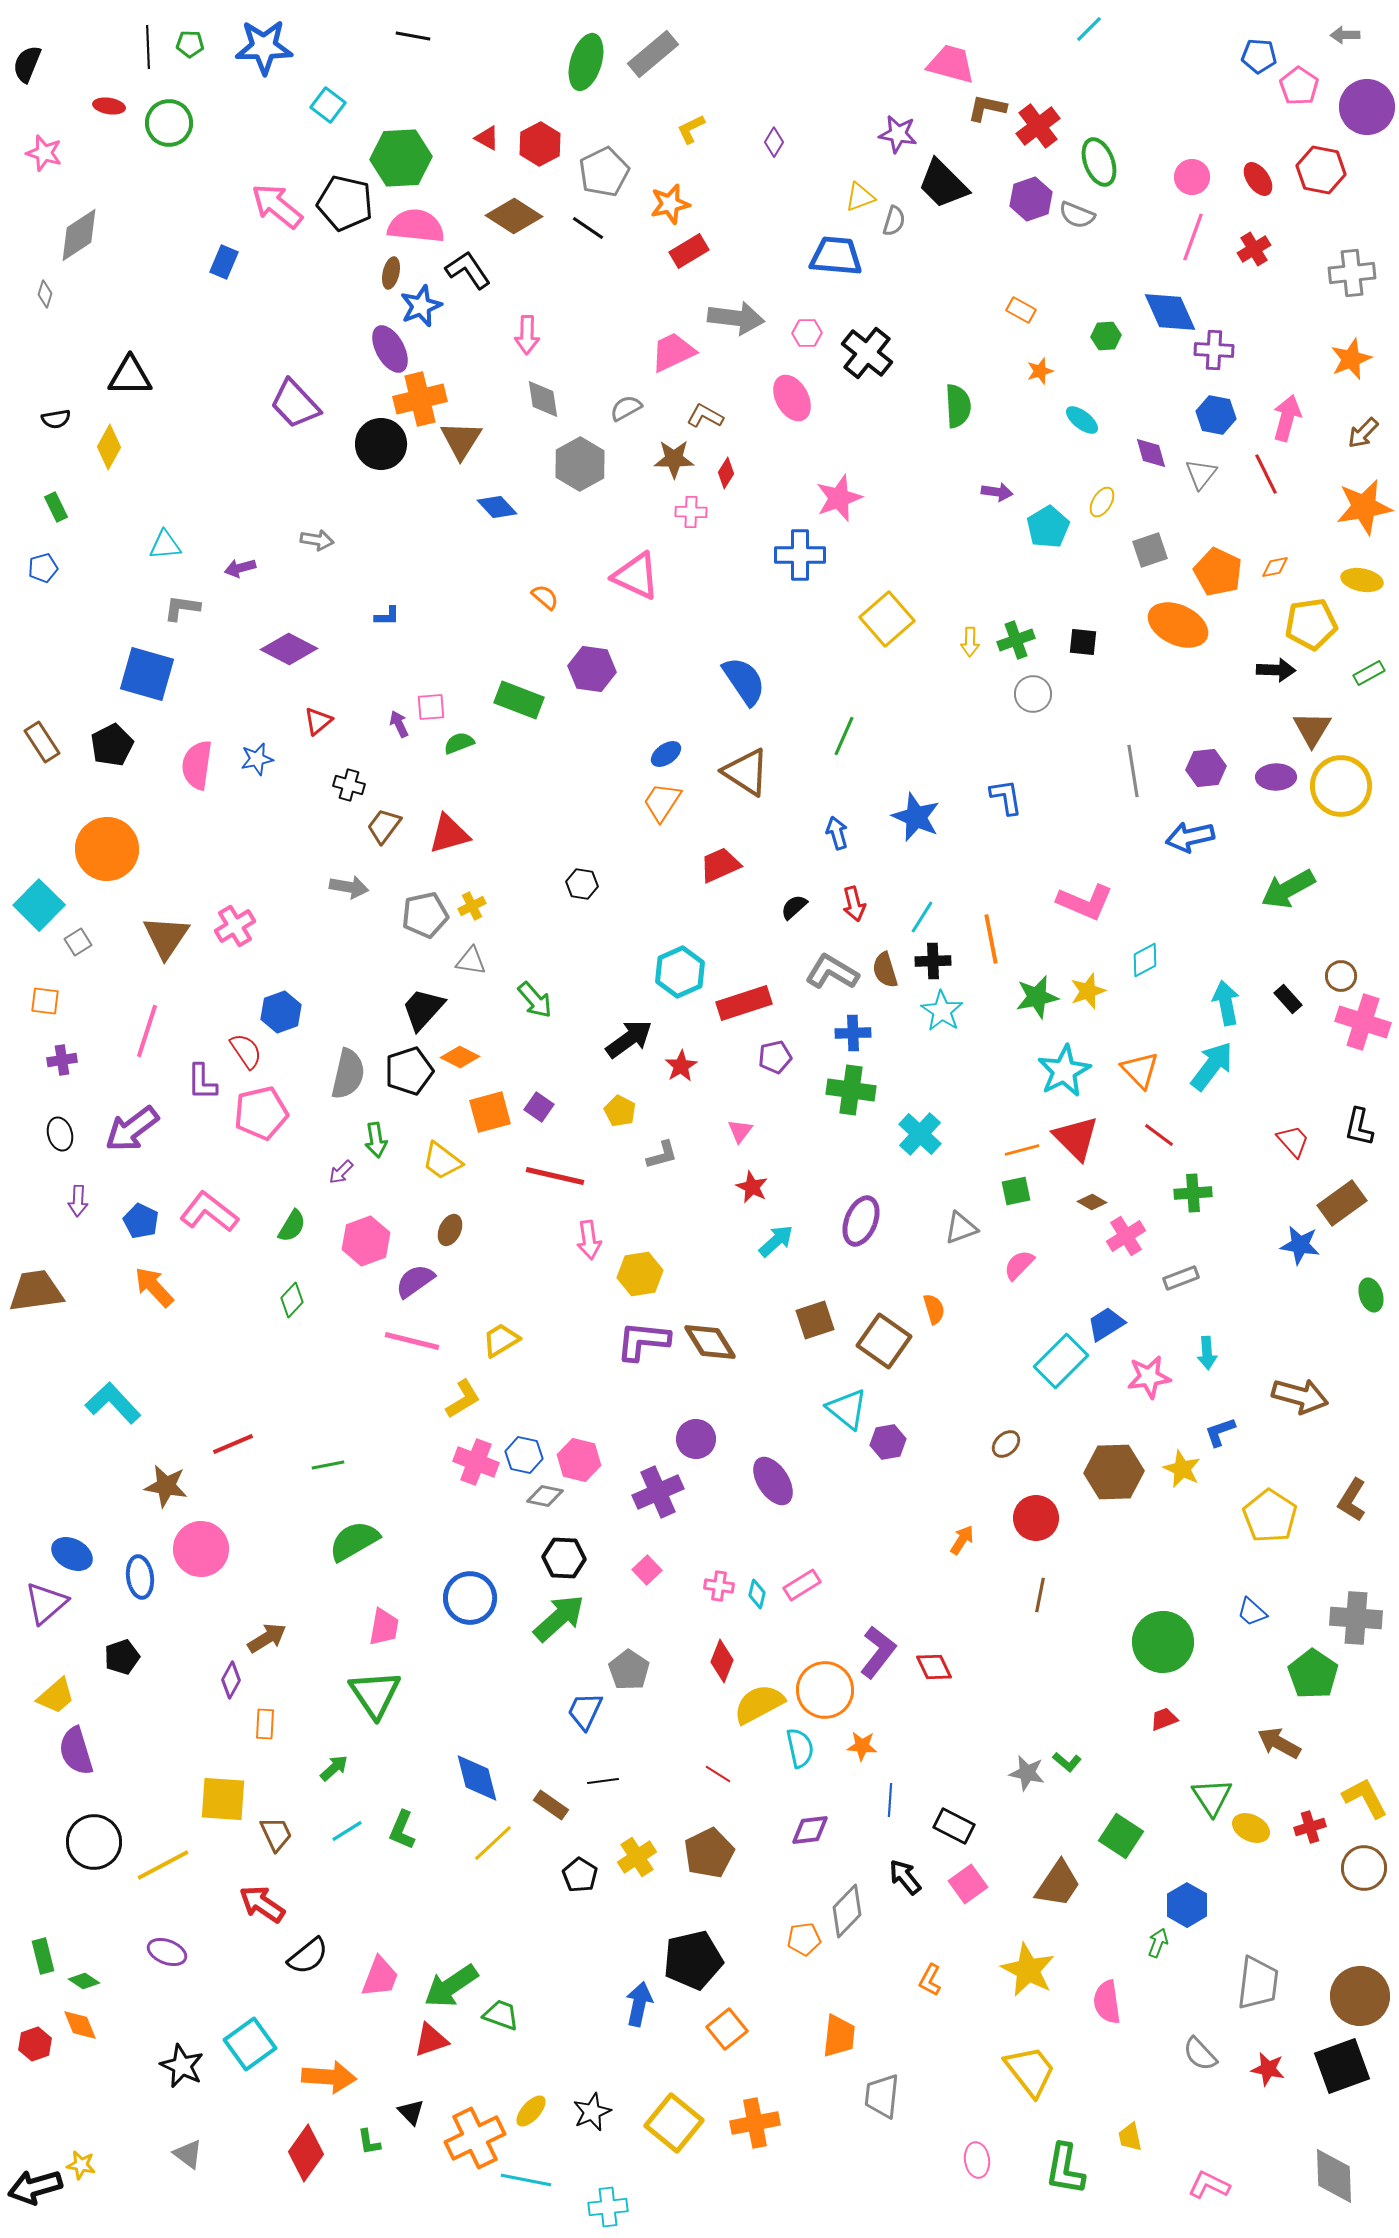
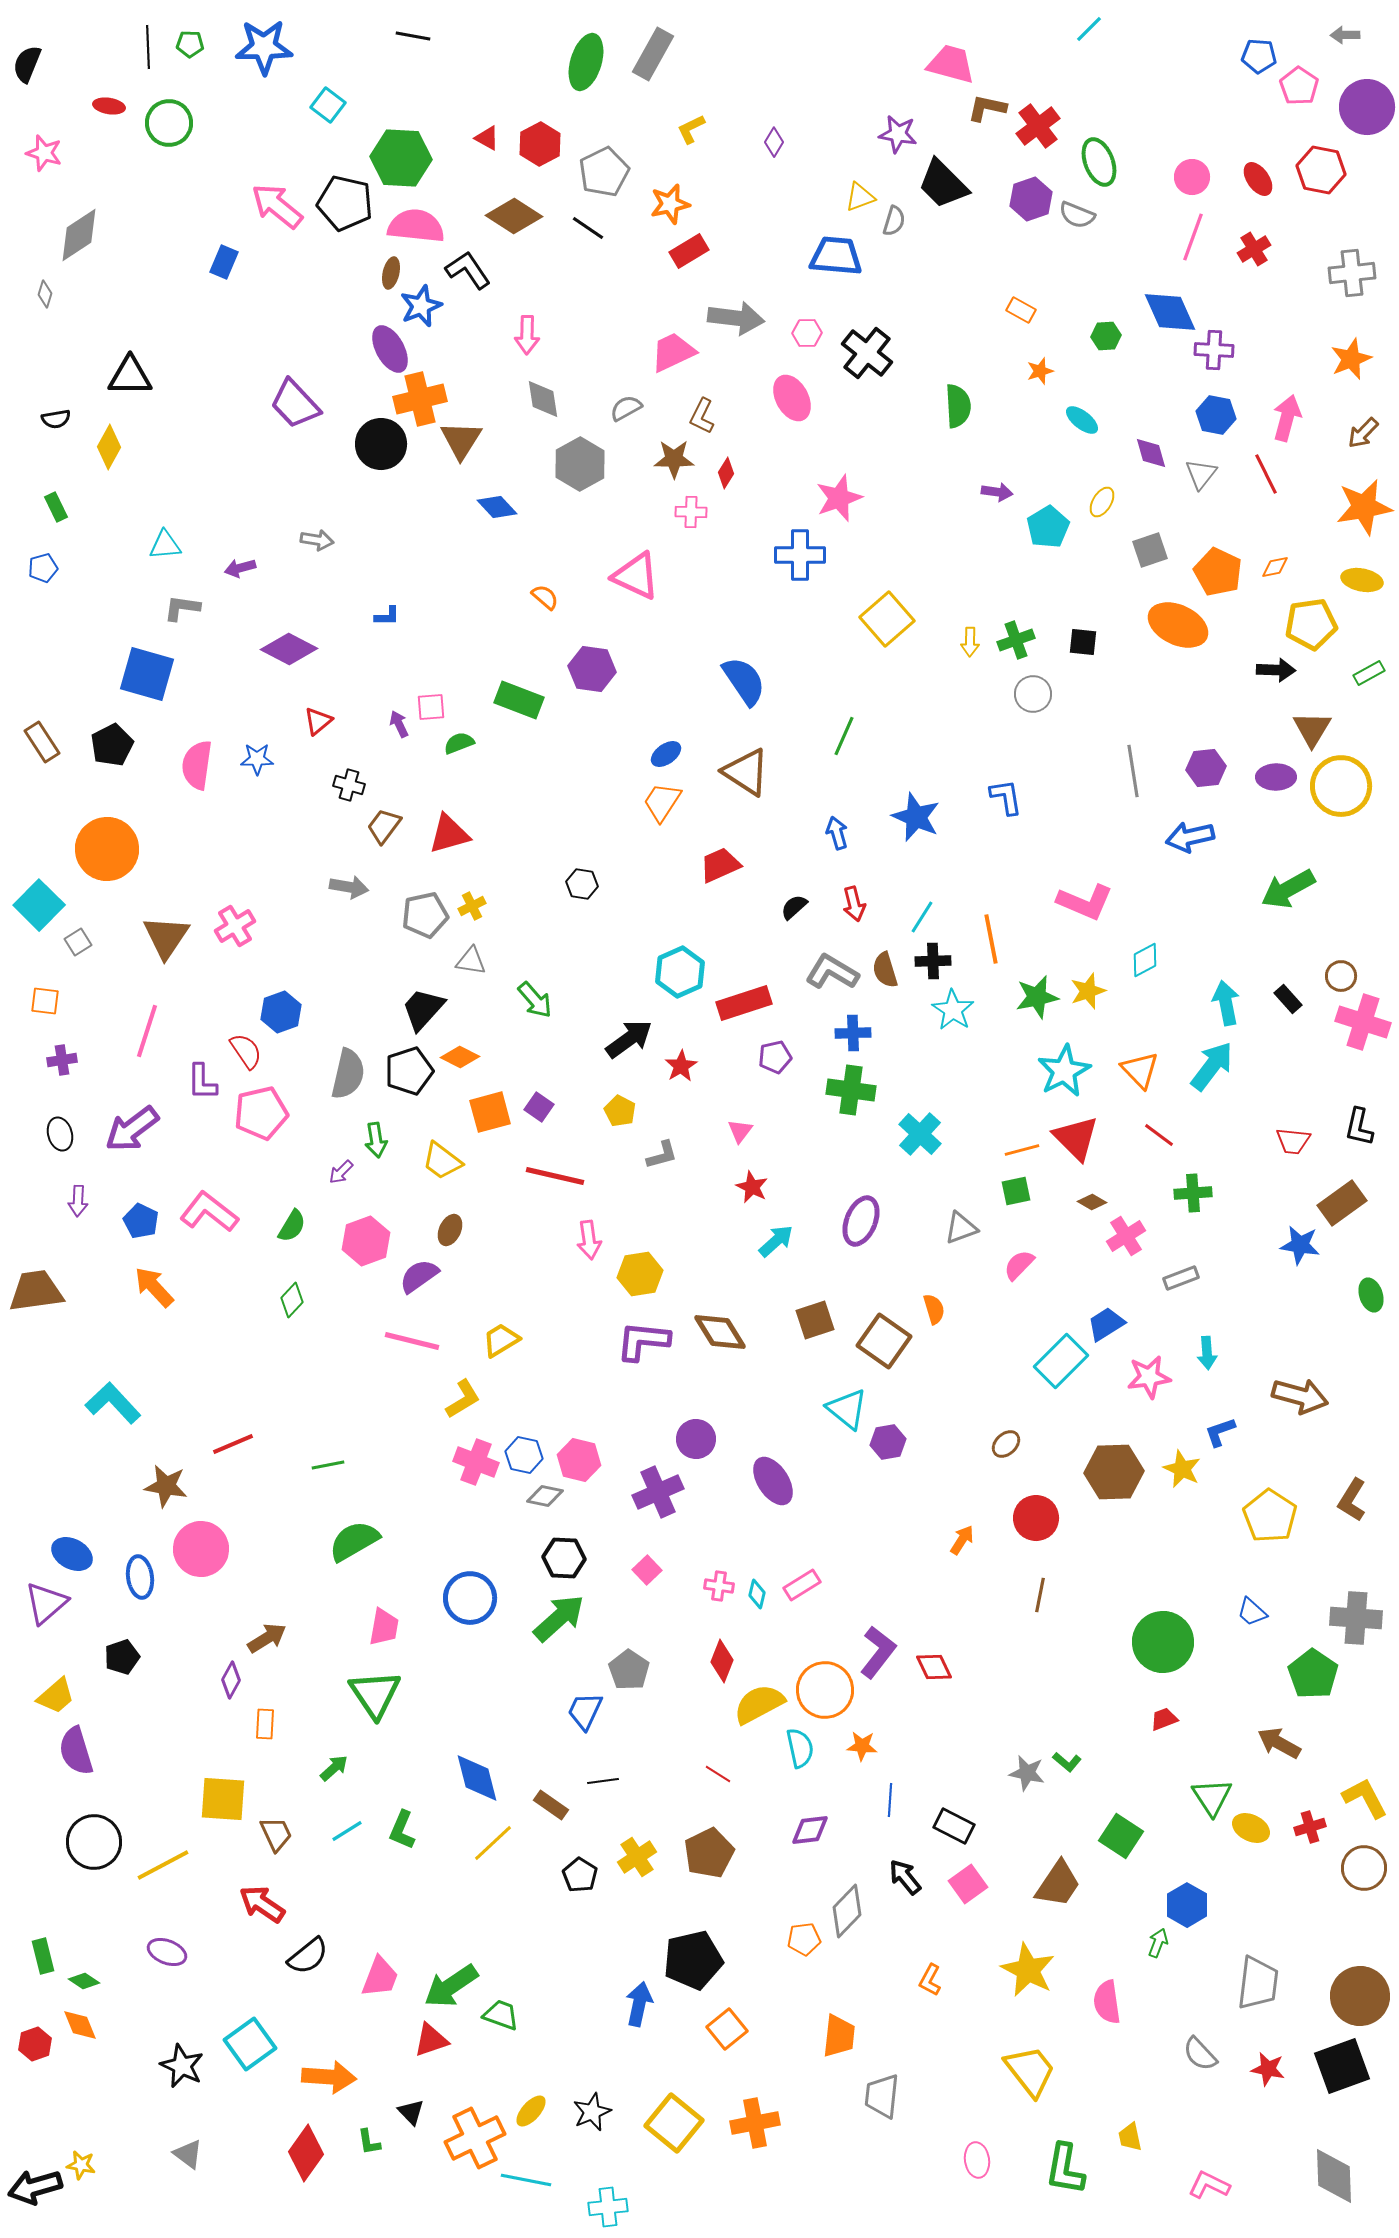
gray rectangle at (653, 54): rotated 21 degrees counterclockwise
green hexagon at (401, 158): rotated 6 degrees clockwise
brown L-shape at (705, 416): moved 3 px left; rotated 93 degrees counterclockwise
blue star at (257, 759): rotated 12 degrees clockwise
cyan star at (942, 1011): moved 11 px right, 1 px up
red trapezoid at (1293, 1141): rotated 138 degrees clockwise
purple semicircle at (415, 1281): moved 4 px right, 5 px up
brown diamond at (710, 1342): moved 10 px right, 10 px up
